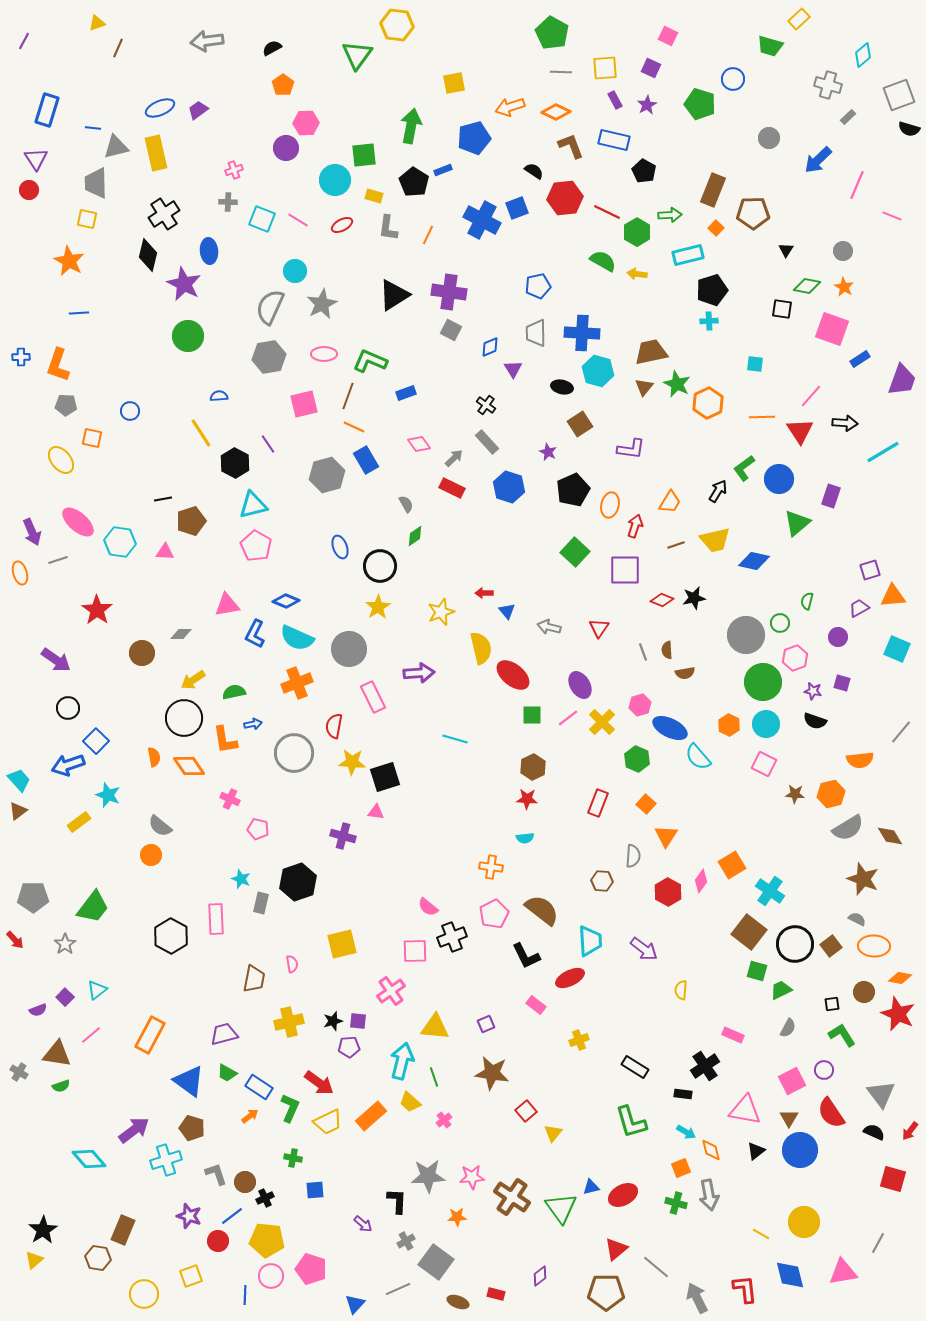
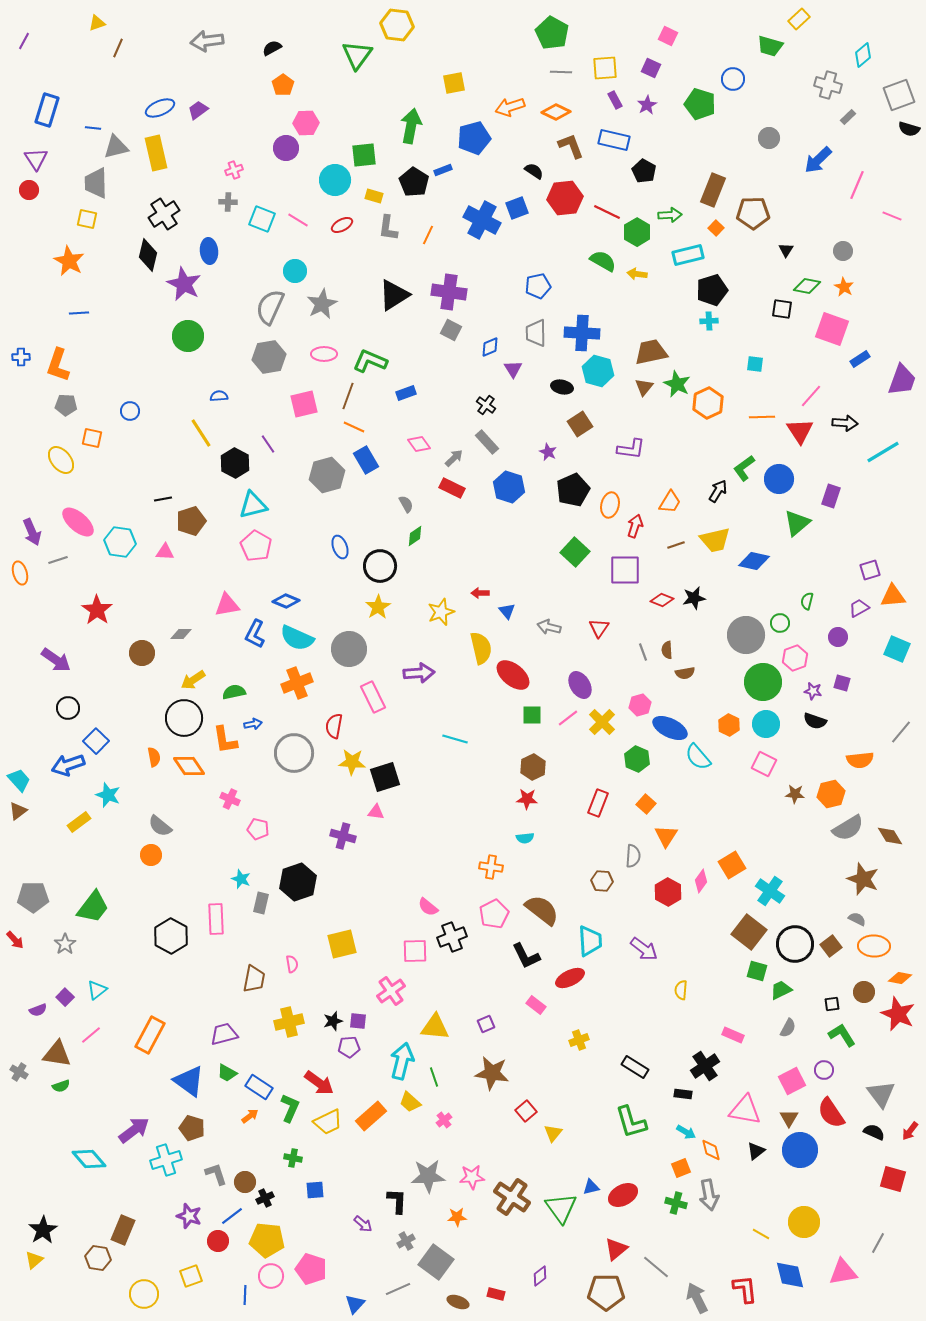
red arrow at (484, 593): moved 4 px left
